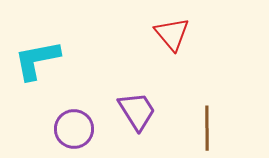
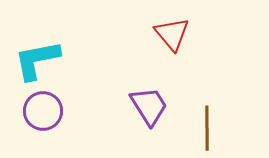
purple trapezoid: moved 12 px right, 5 px up
purple circle: moved 31 px left, 18 px up
